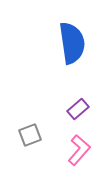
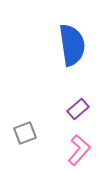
blue semicircle: moved 2 px down
gray square: moved 5 px left, 2 px up
